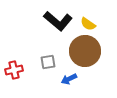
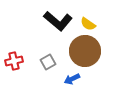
gray square: rotated 21 degrees counterclockwise
red cross: moved 9 px up
blue arrow: moved 3 px right
